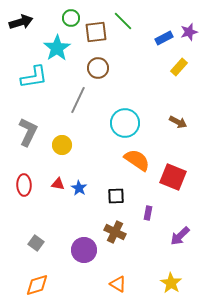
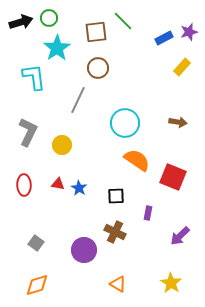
green circle: moved 22 px left
yellow rectangle: moved 3 px right
cyan L-shape: rotated 88 degrees counterclockwise
brown arrow: rotated 18 degrees counterclockwise
